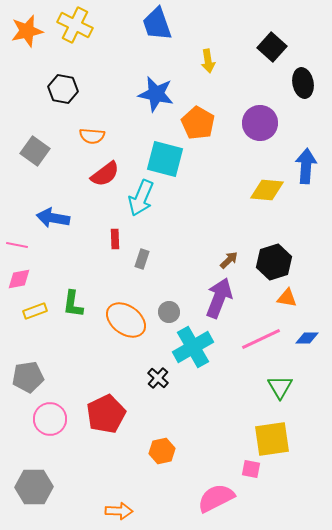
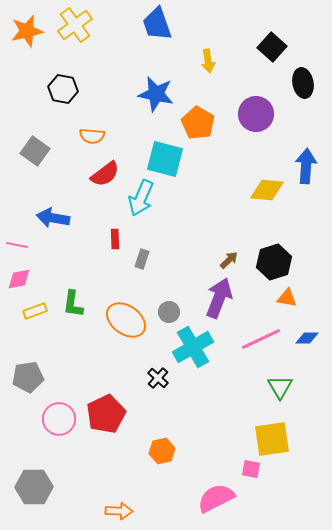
yellow cross at (75, 25): rotated 28 degrees clockwise
purple circle at (260, 123): moved 4 px left, 9 px up
pink circle at (50, 419): moved 9 px right
